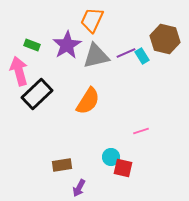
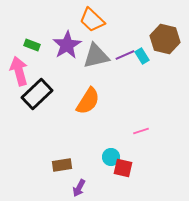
orange trapezoid: rotated 72 degrees counterclockwise
purple line: moved 1 px left, 2 px down
